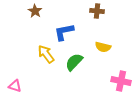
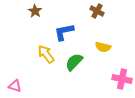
brown cross: rotated 24 degrees clockwise
pink cross: moved 1 px right, 2 px up
